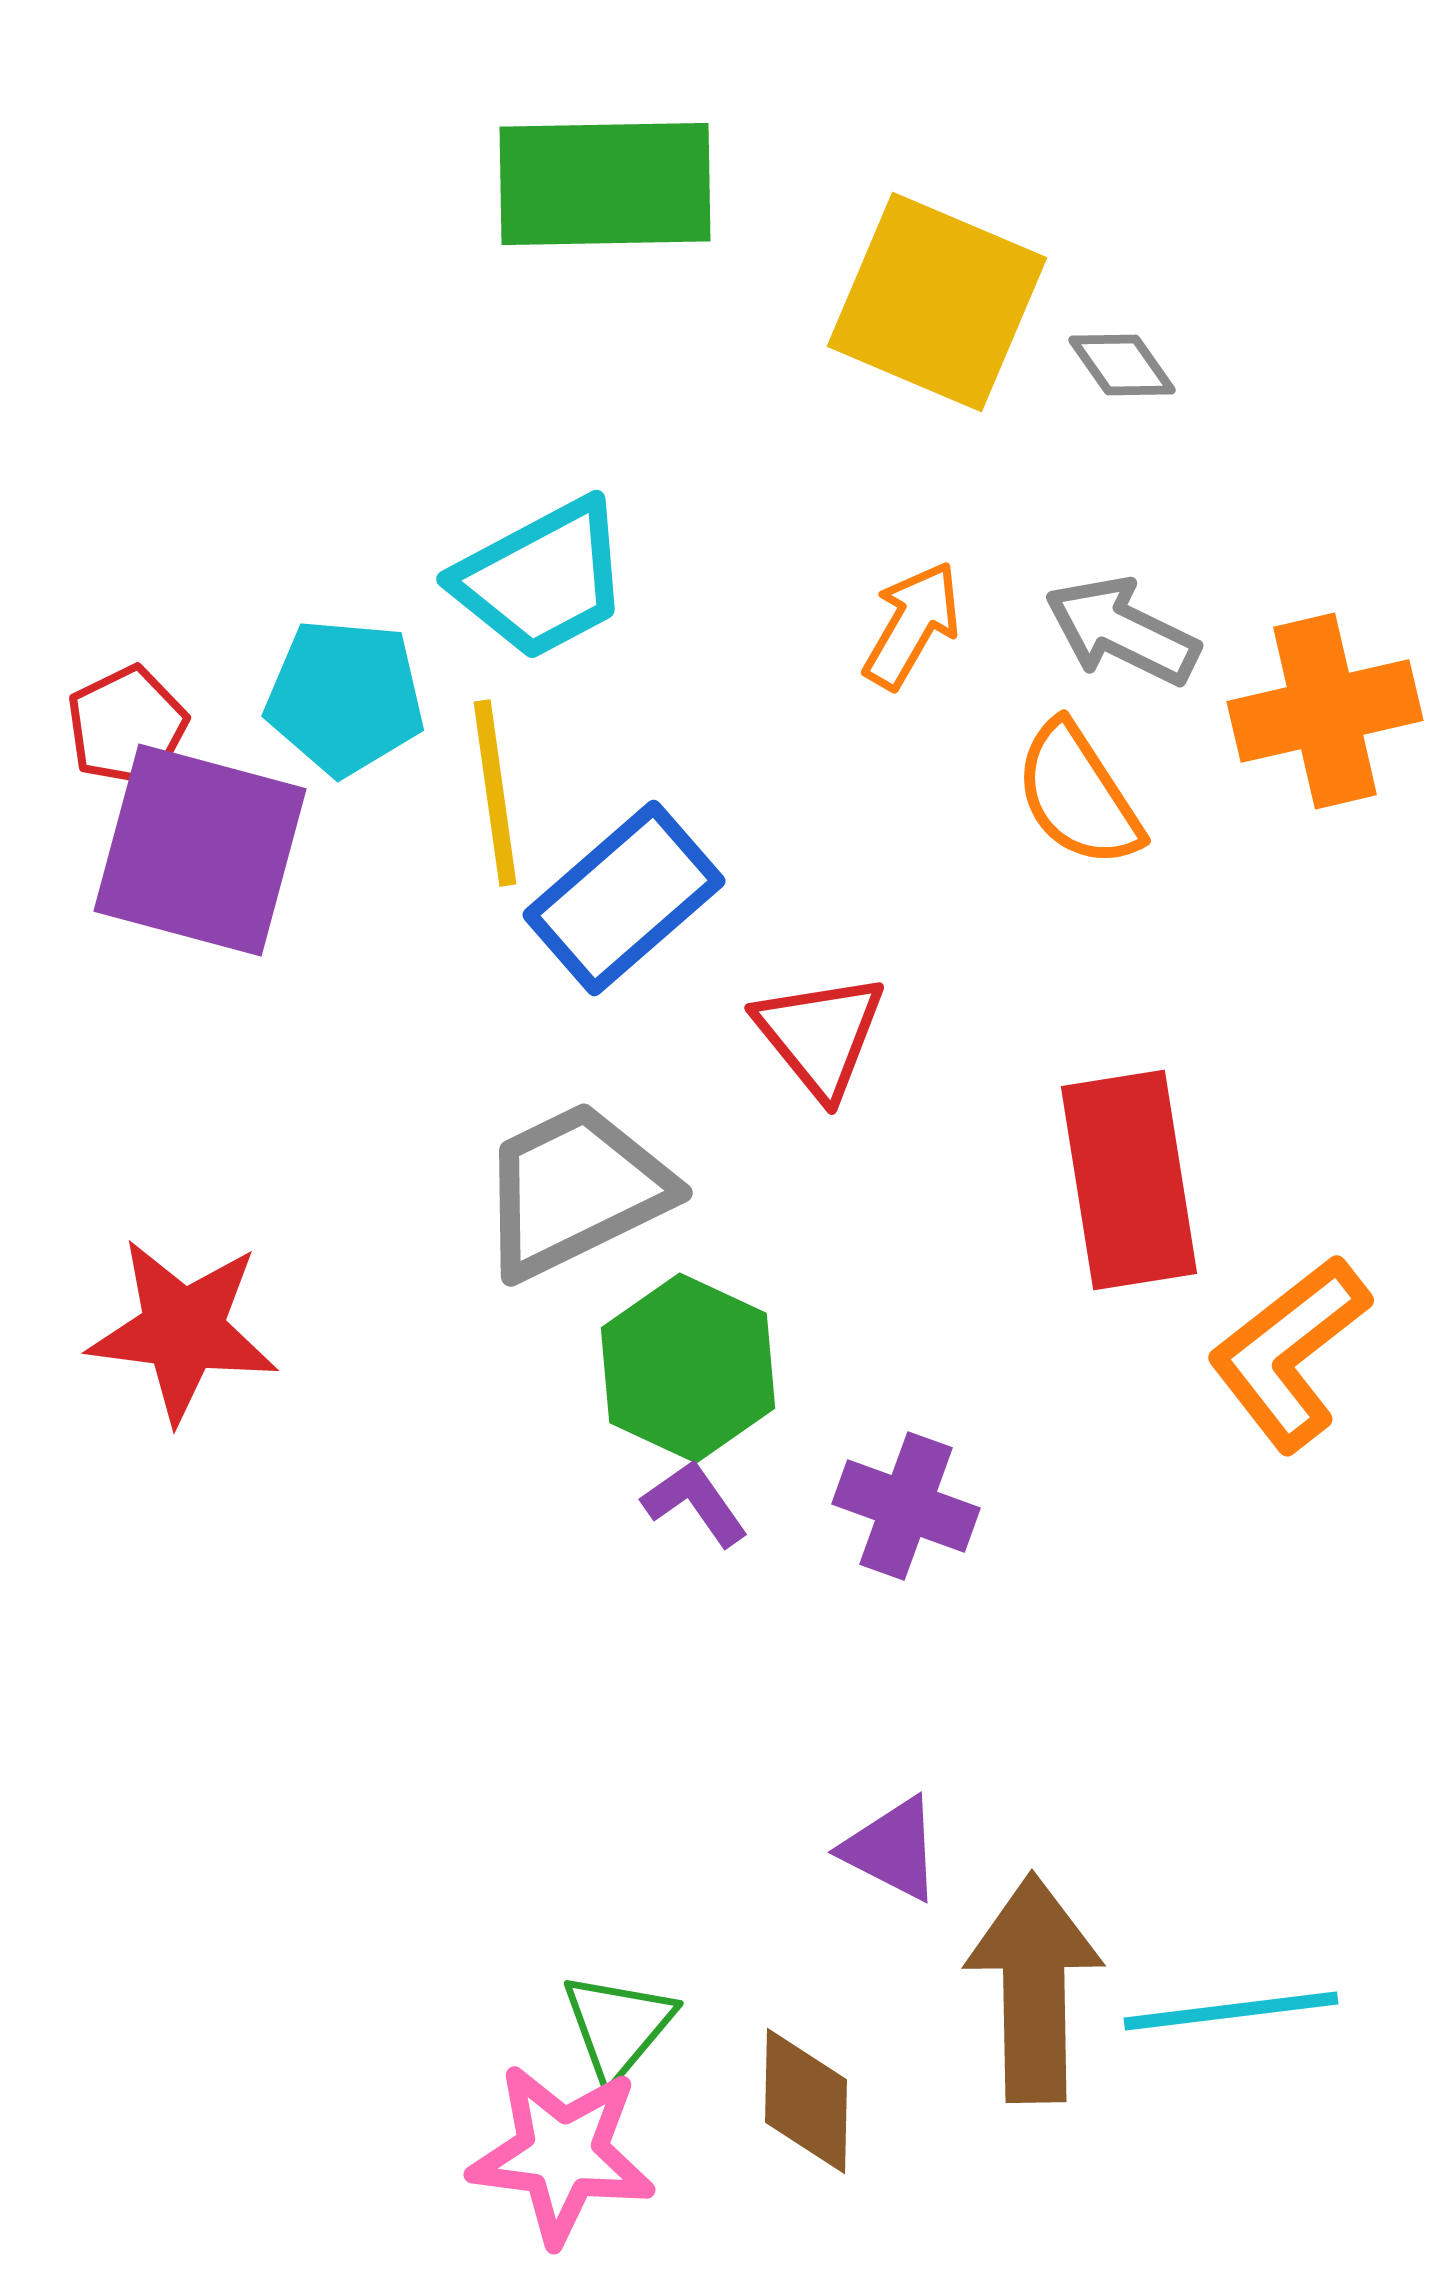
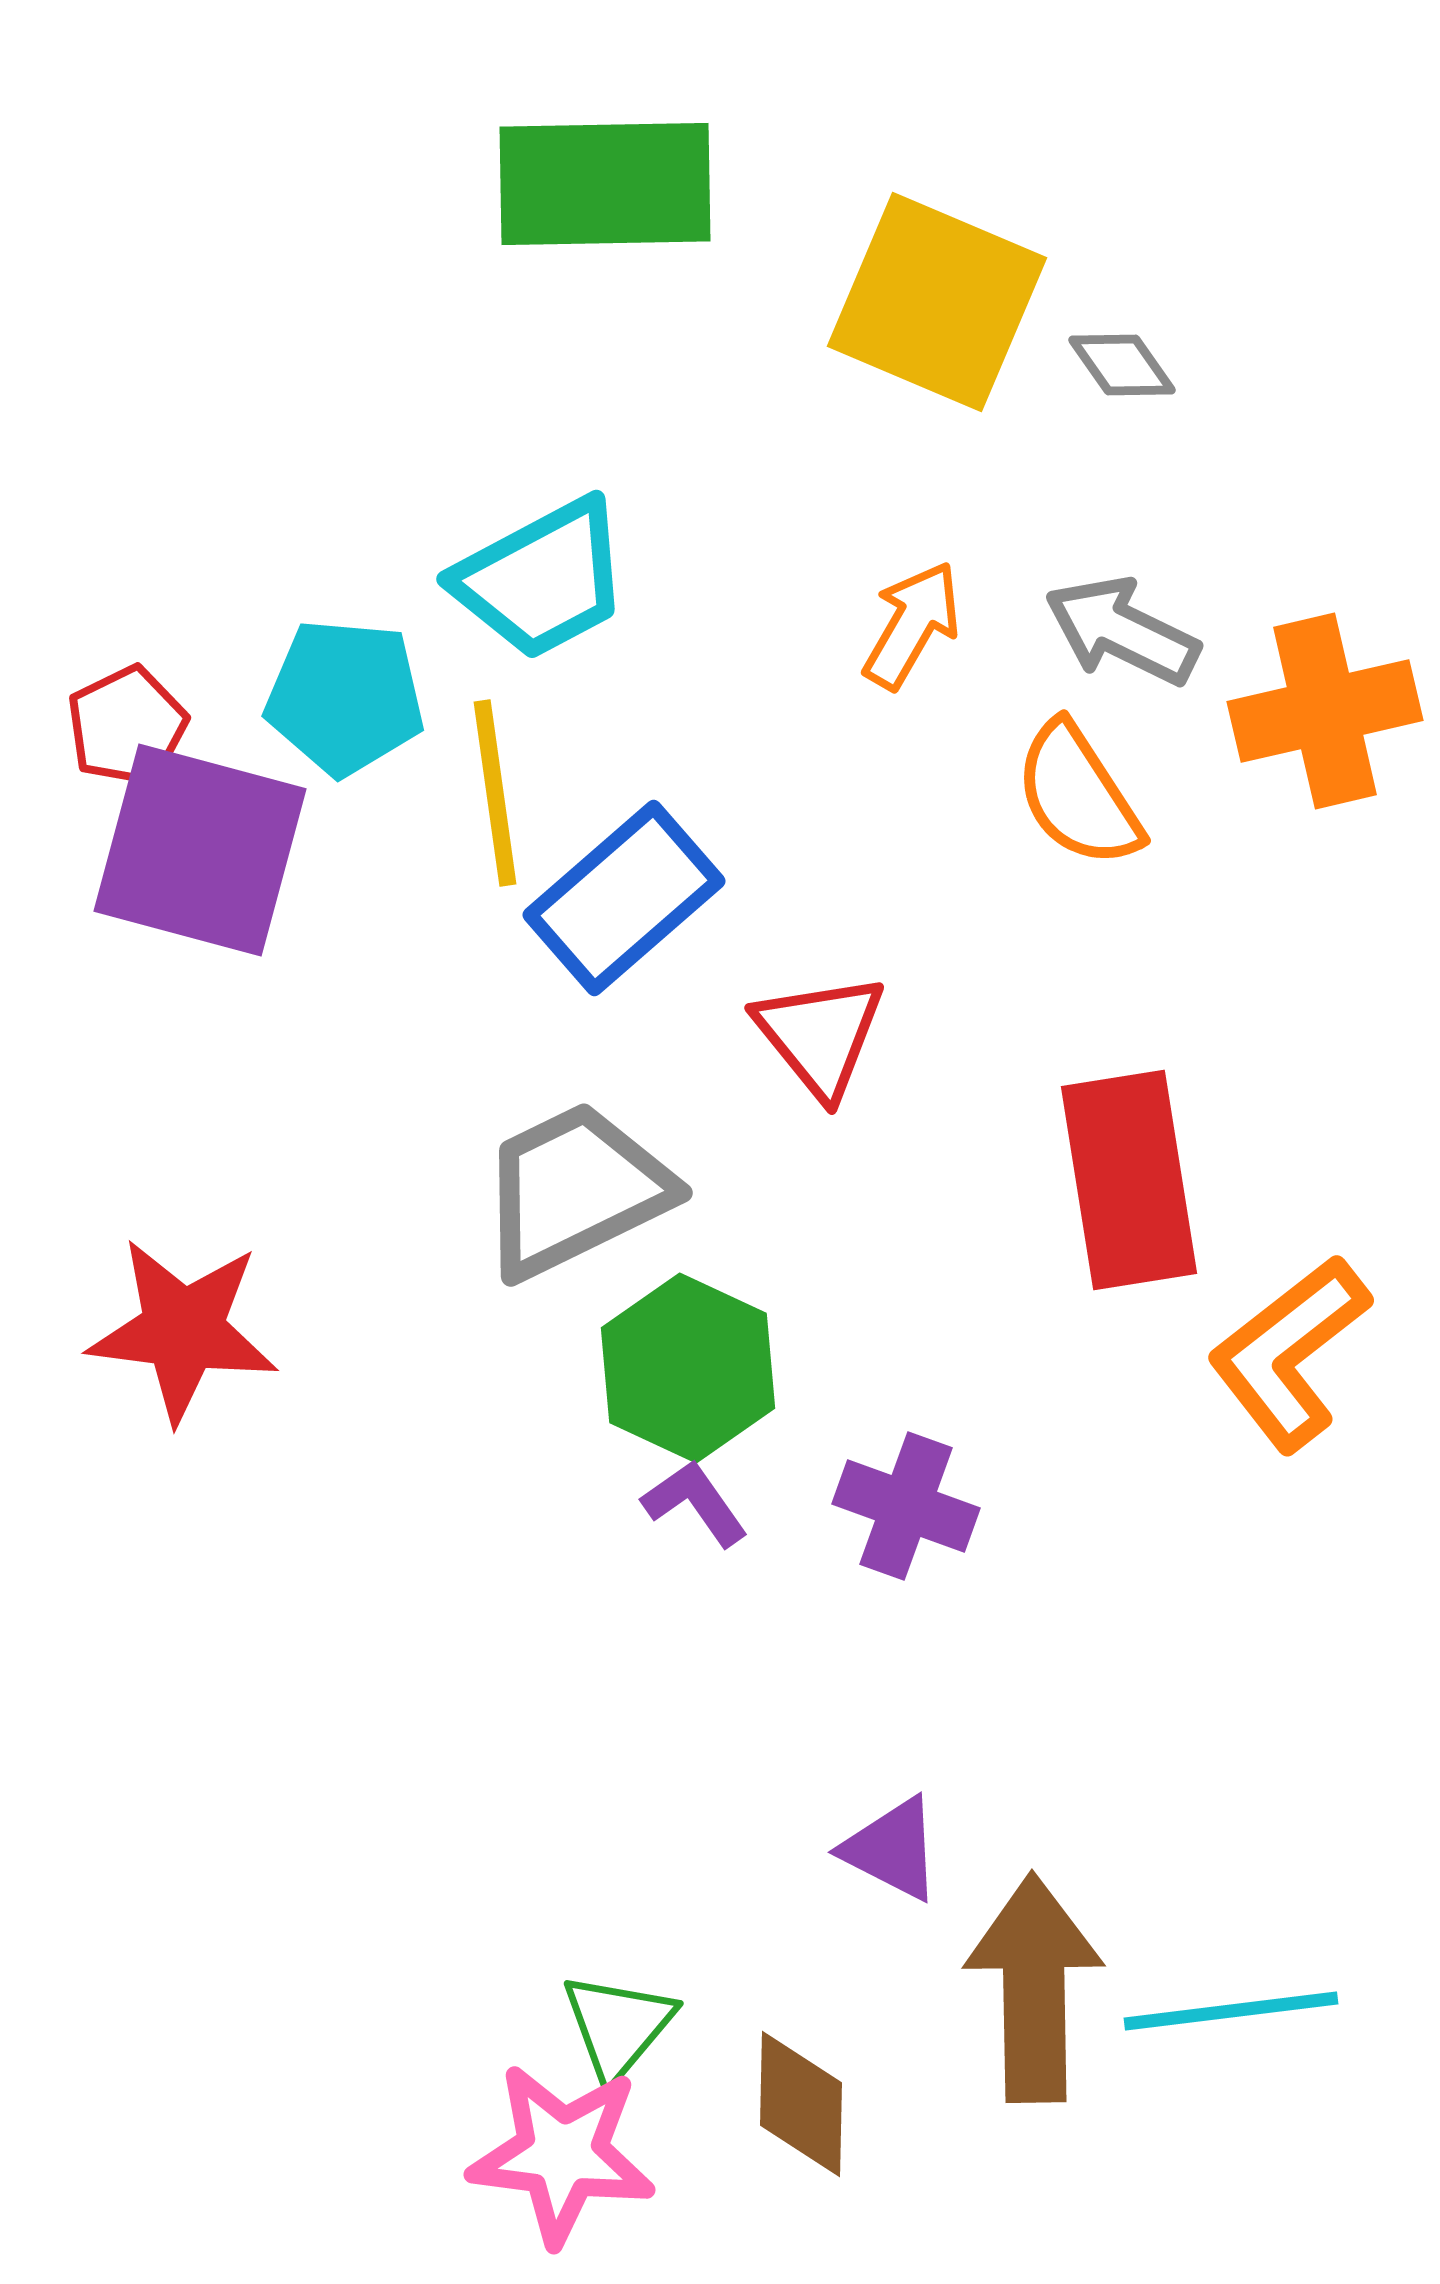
brown diamond: moved 5 px left, 3 px down
